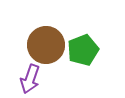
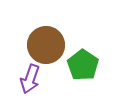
green pentagon: moved 15 px down; rotated 16 degrees counterclockwise
